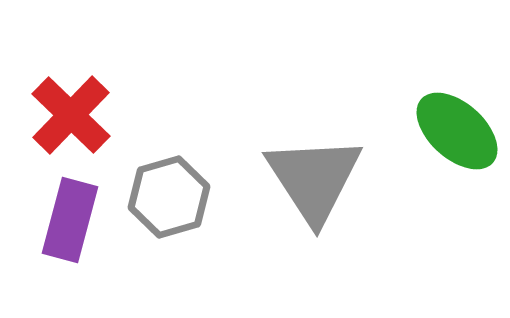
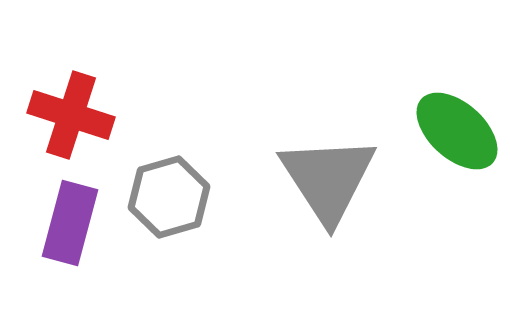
red cross: rotated 26 degrees counterclockwise
gray triangle: moved 14 px right
purple rectangle: moved 3 px down
